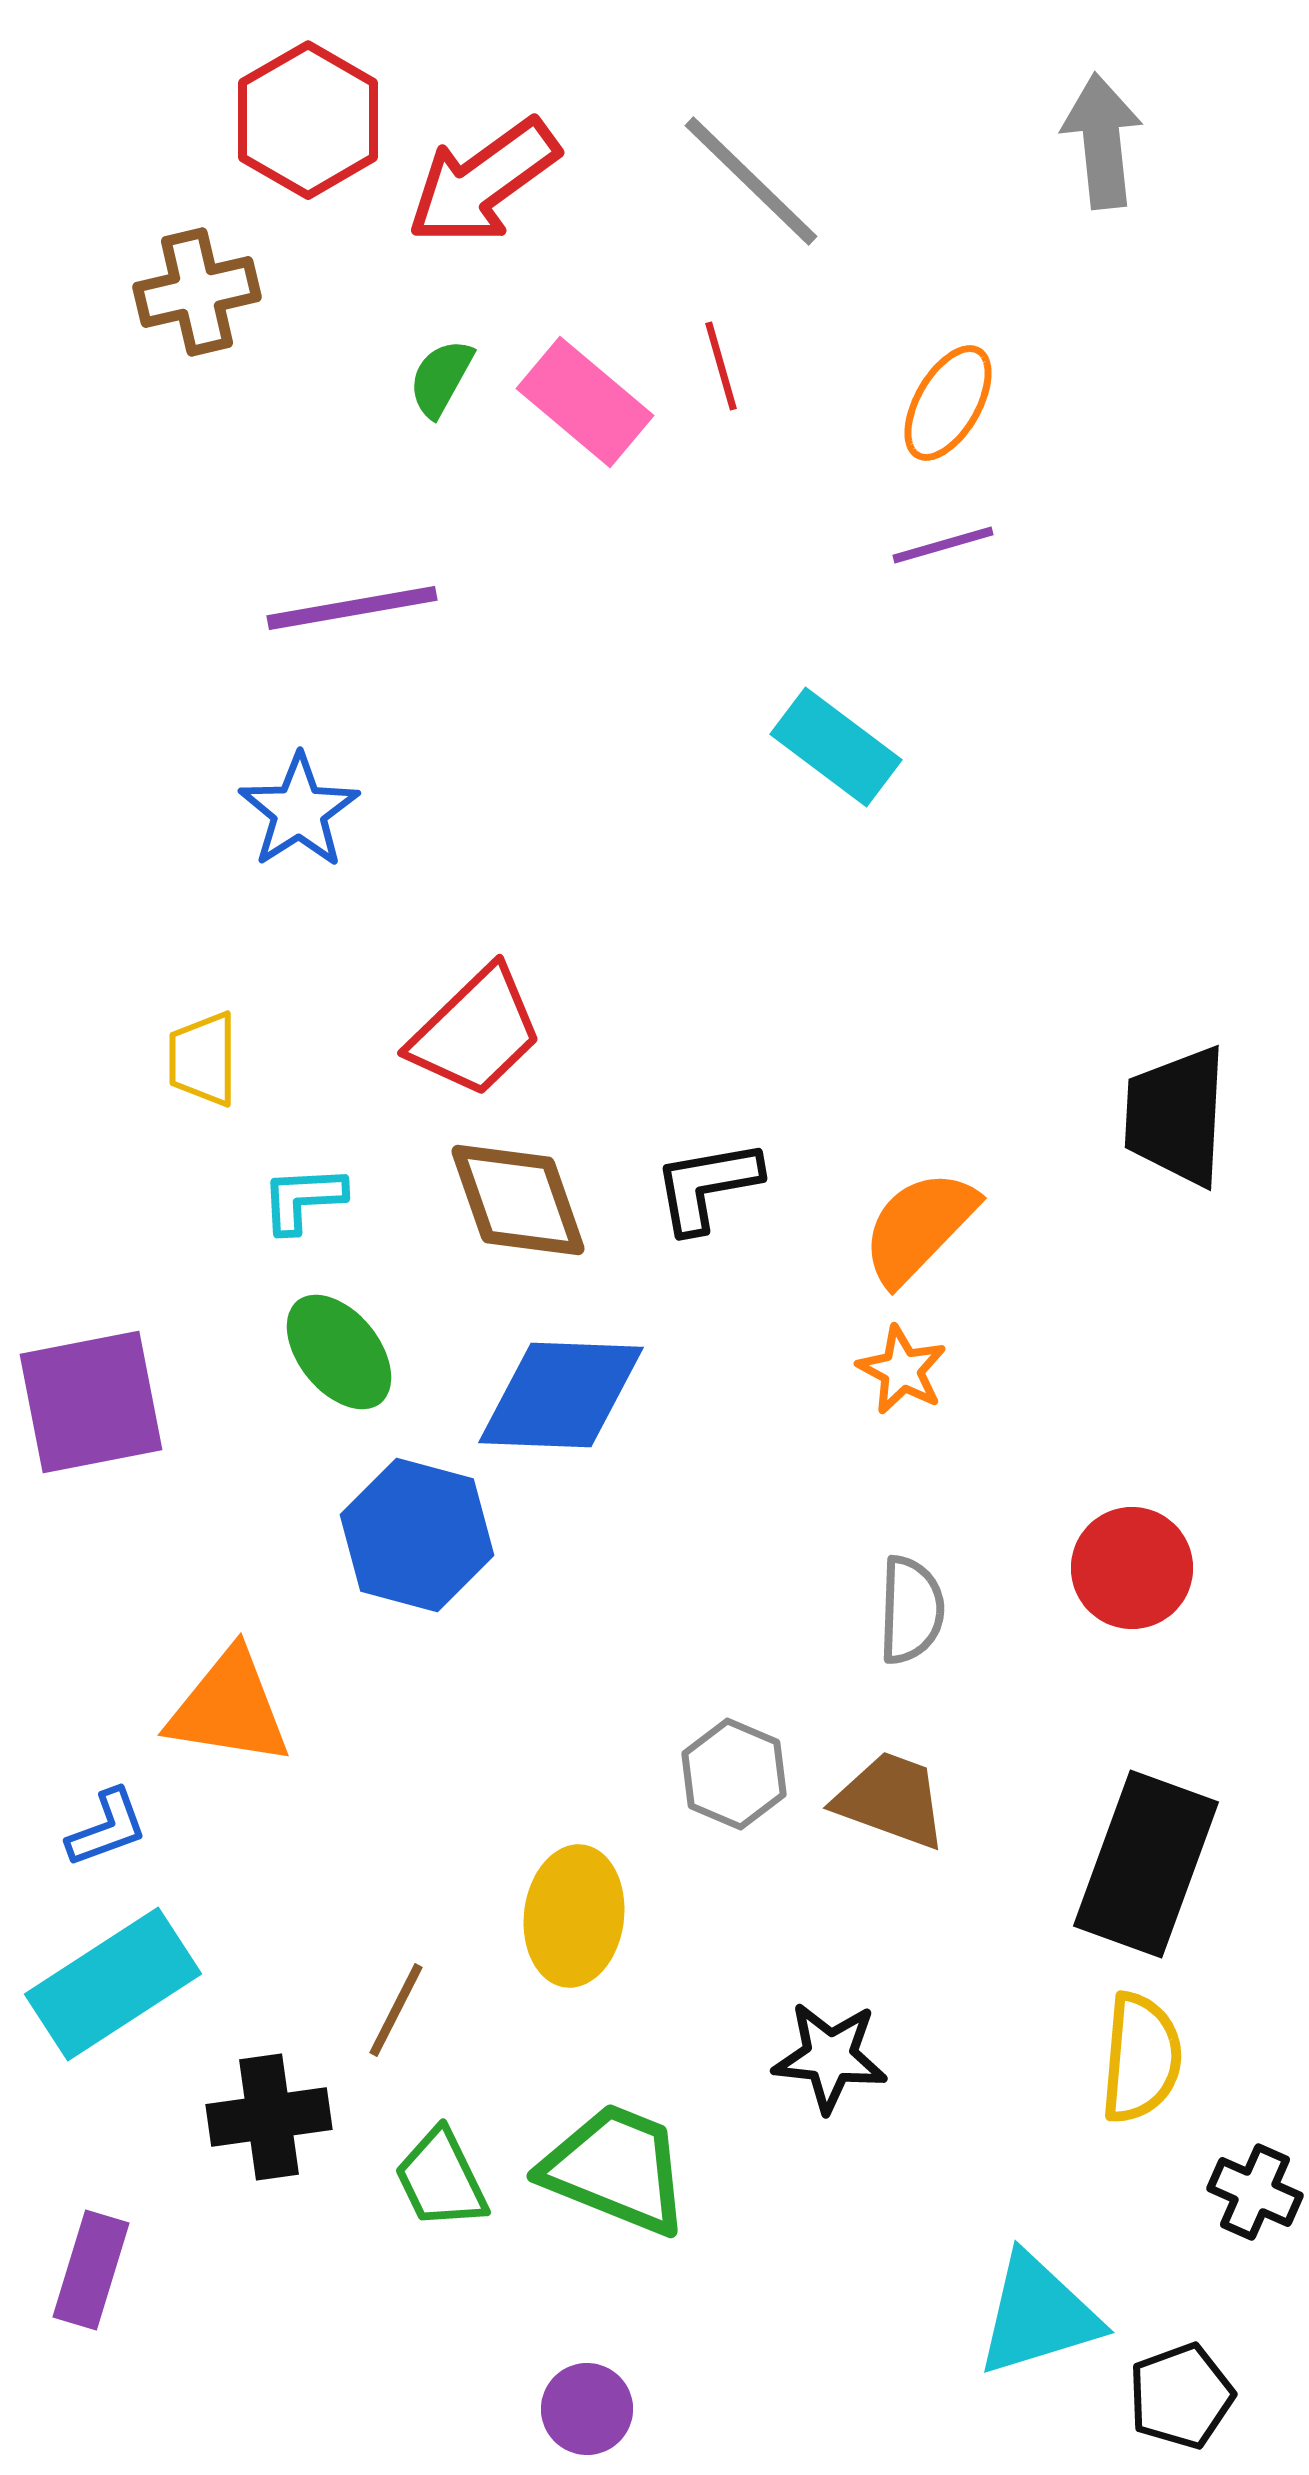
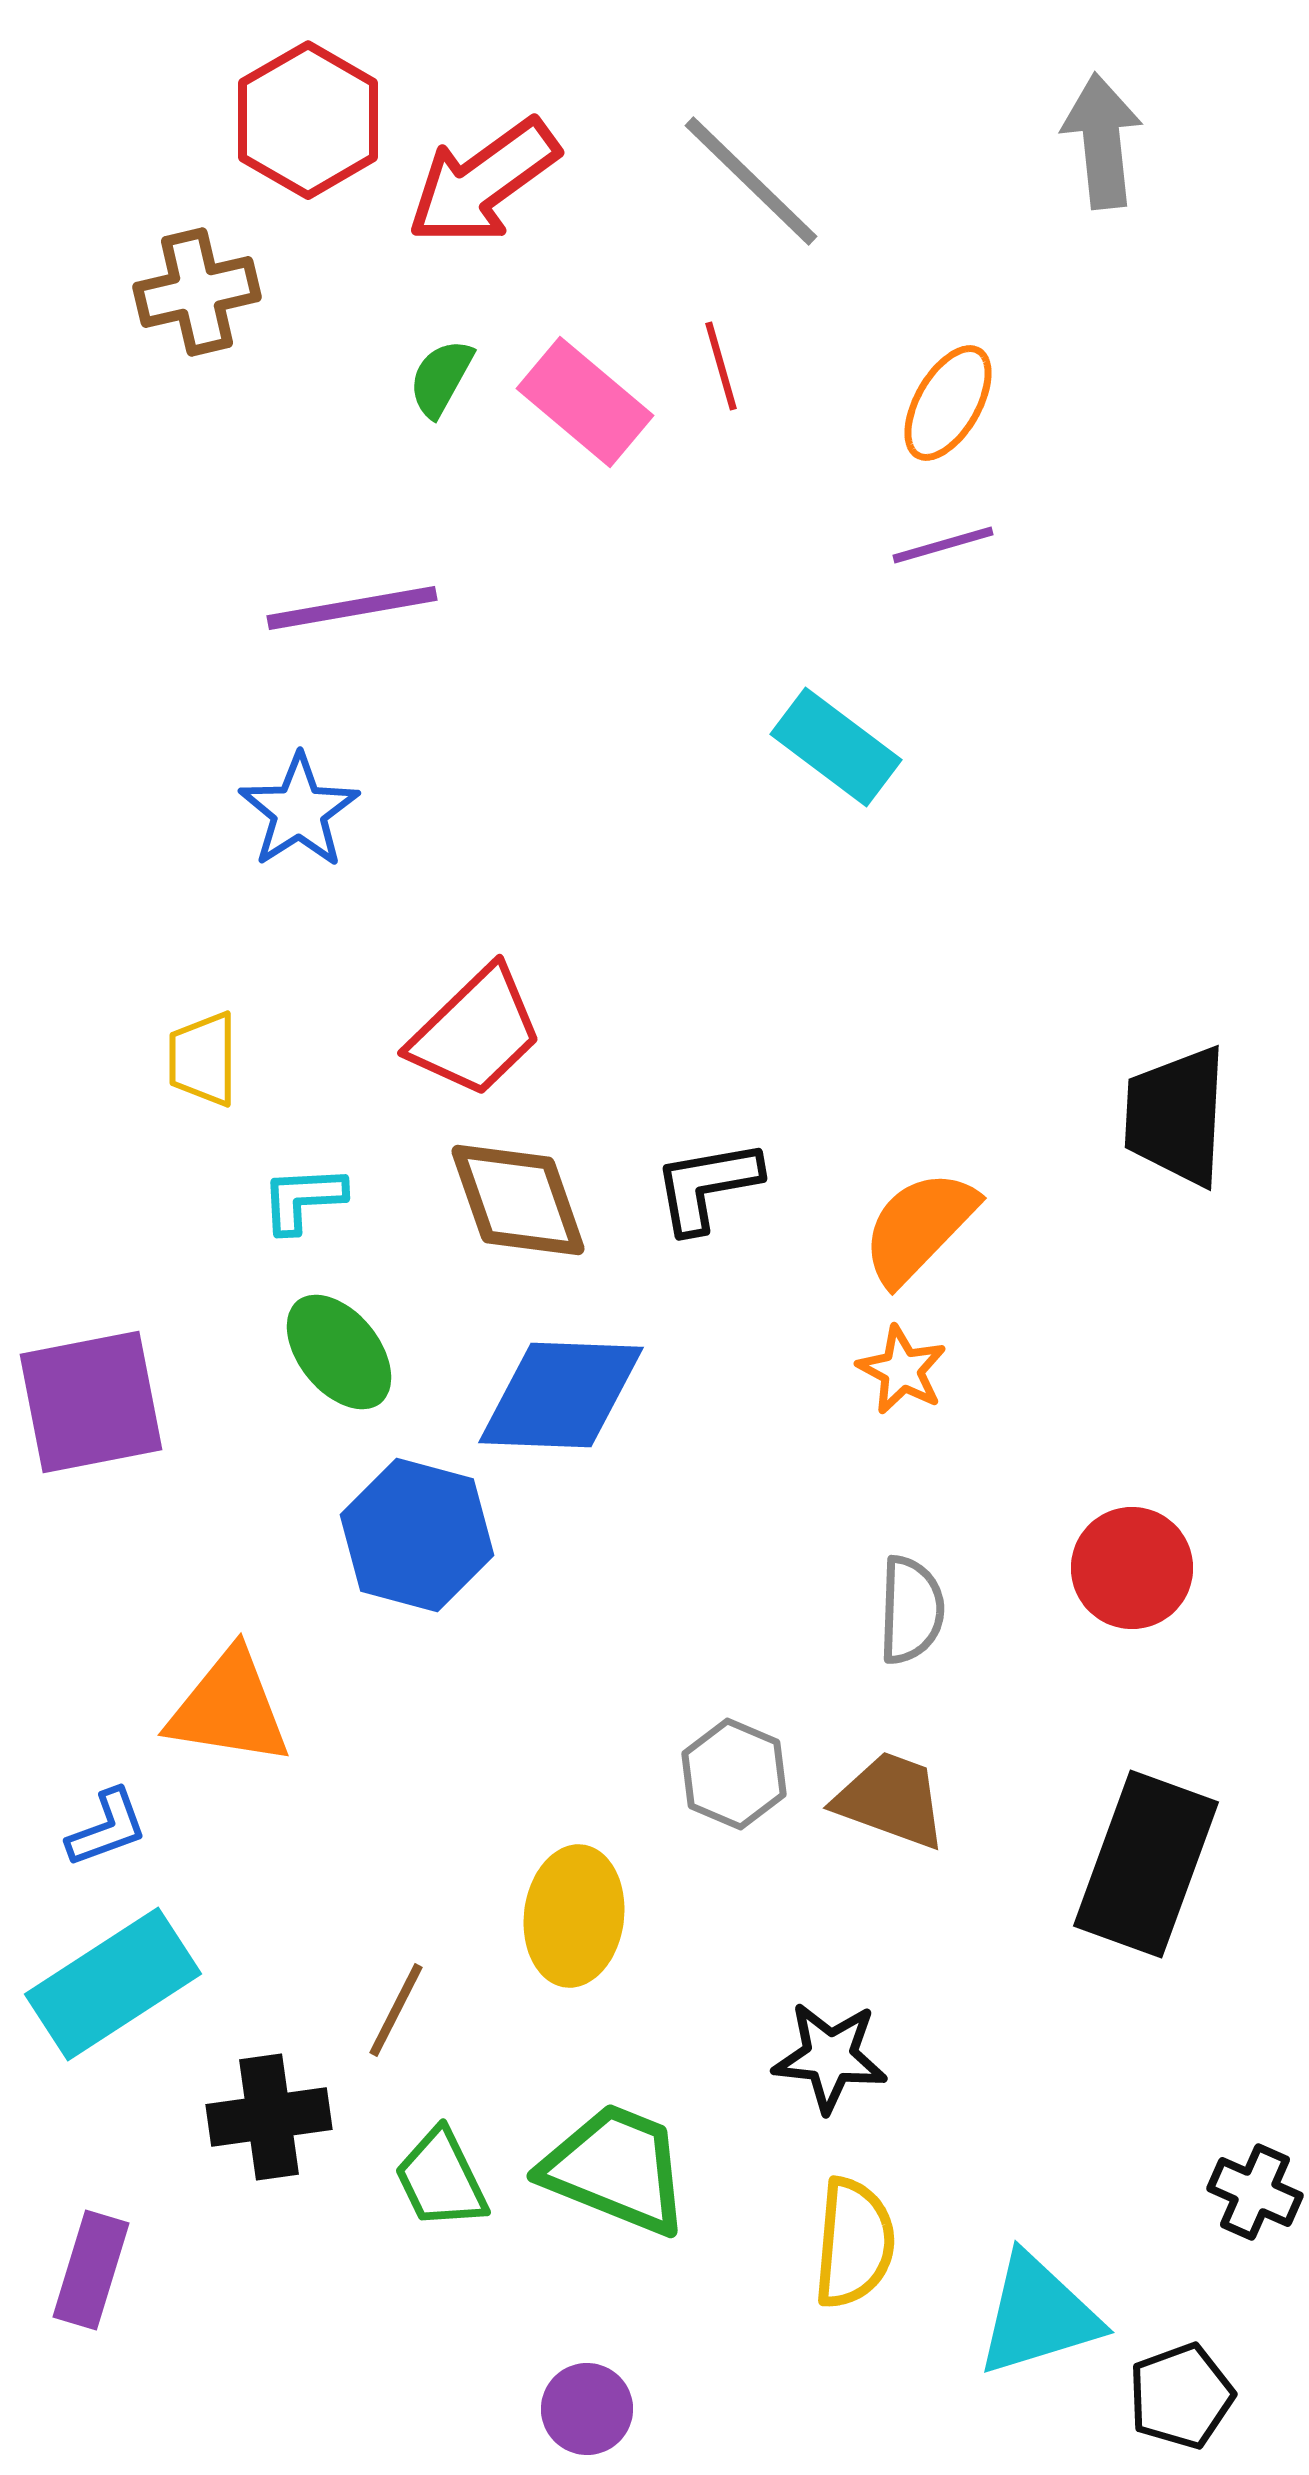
yellow semicircle at (1141, 2058): moved 287 px left, 185 px down
